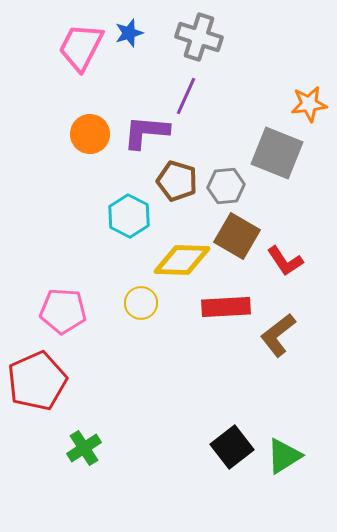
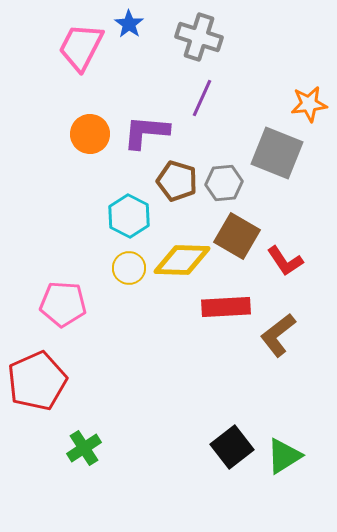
blue star: moved 9 px up; rotated 20 degrees counterclockwise
purple line: moved 16 px right, 2 px down
gray hexagon: moved 2 px left, 3 px up
yellow circle: moved 12 px left, 35 px up
pink pentagon: moved 7 px up
